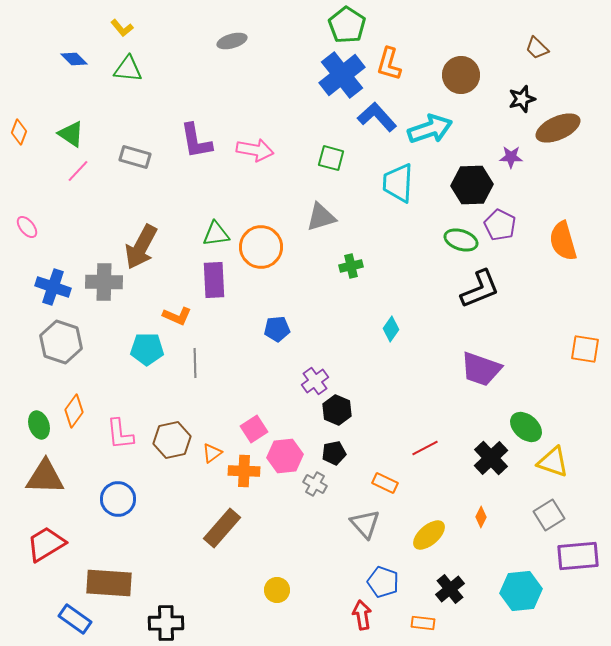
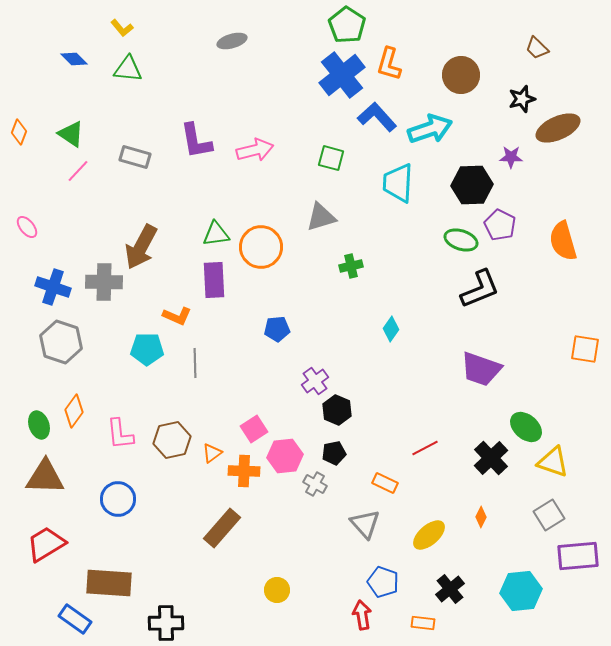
pink arrow at (255, 150): rotated 24 degrees counterclockwise
